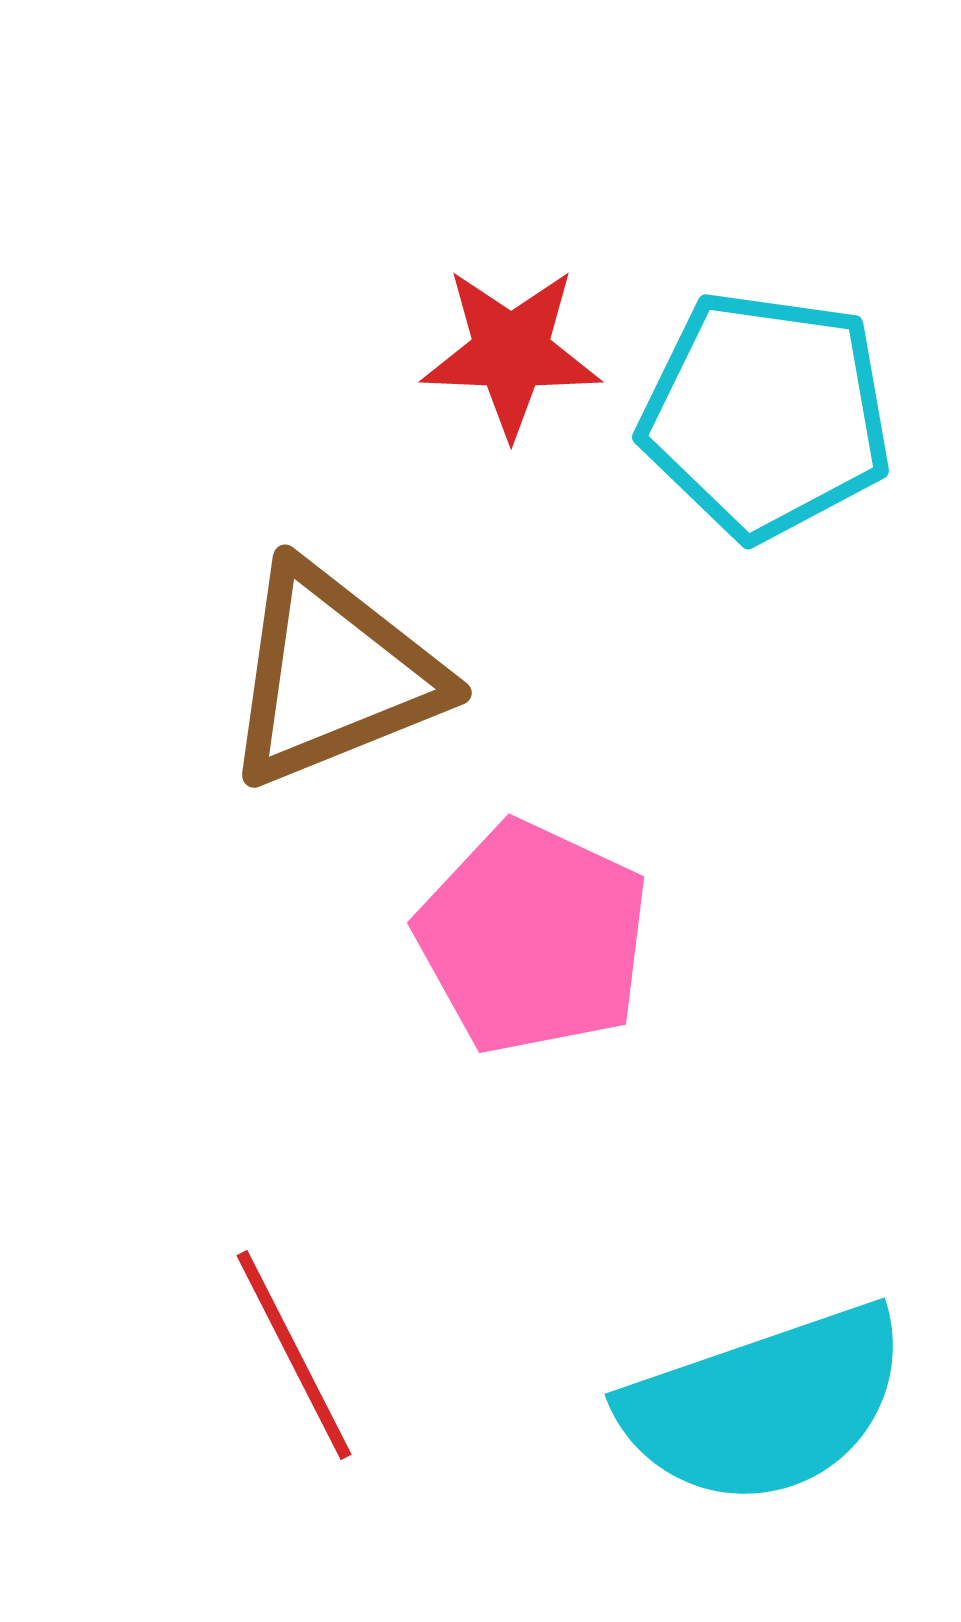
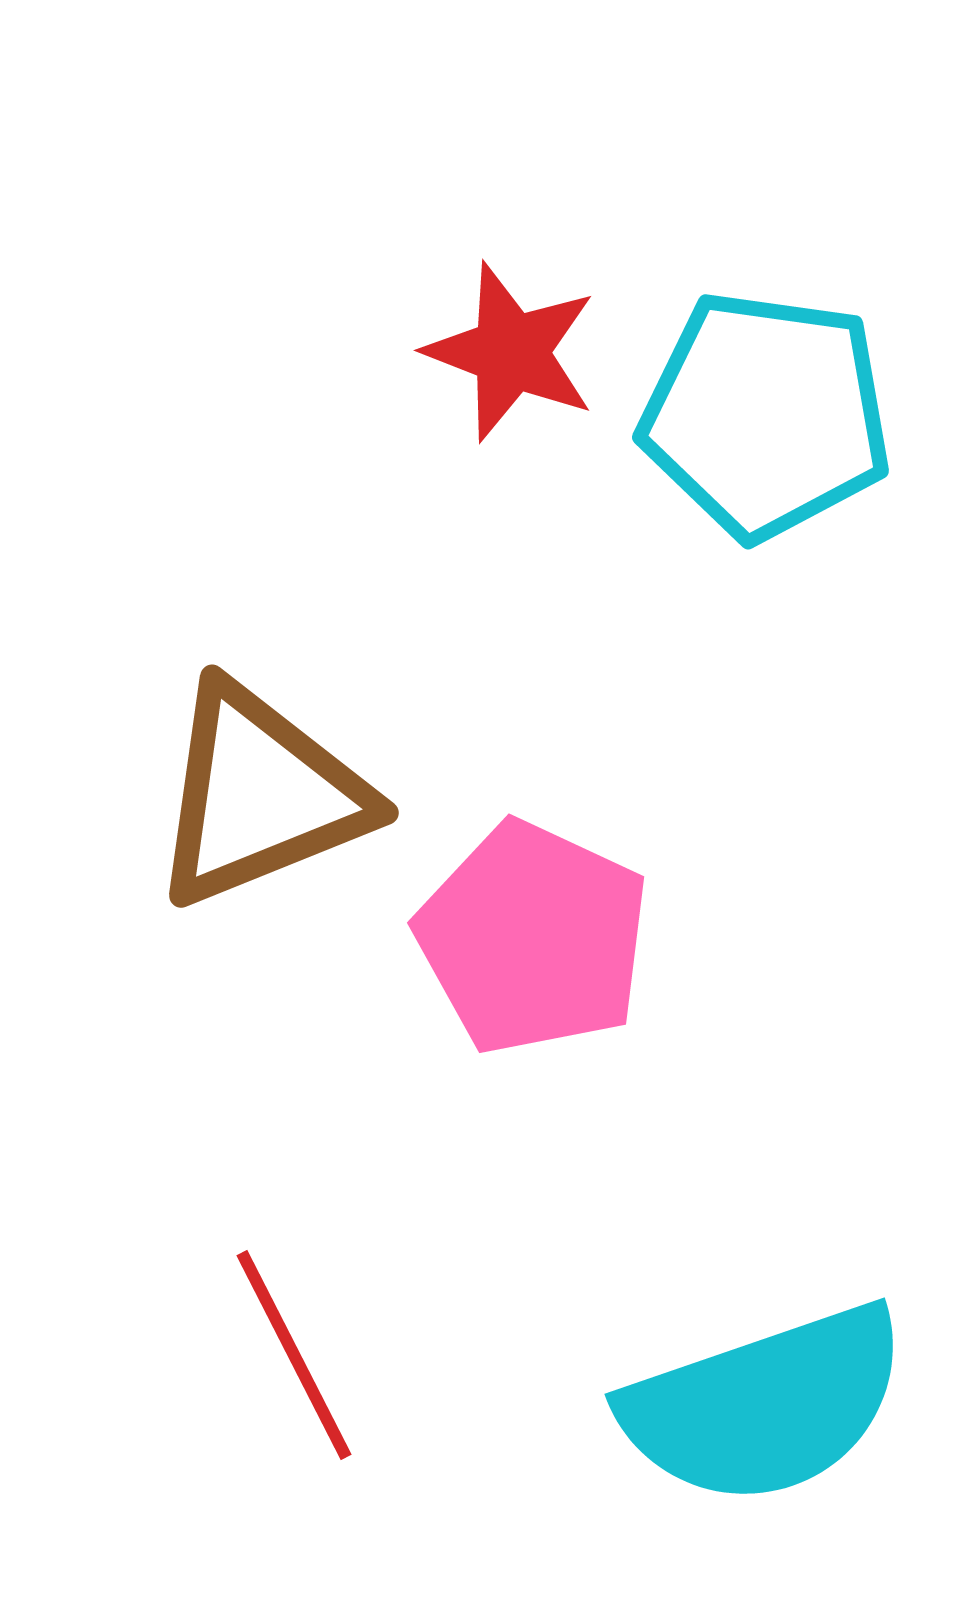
red star: rotated 19 degrees clockwise
brown triangle: moved 73 px left, 120 px down
